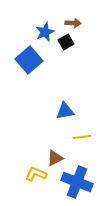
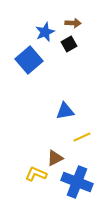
black square: moved 3 px right, 2 px down
yellow line: rotated 18 degrees counterclockwise
